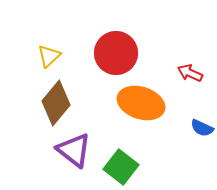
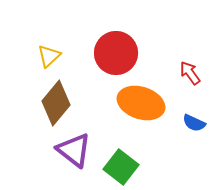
red arrow: rotated 30 degrees clockwise
blue semicircle: moved 8 px left, 5 px up
